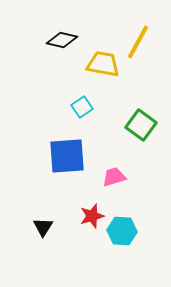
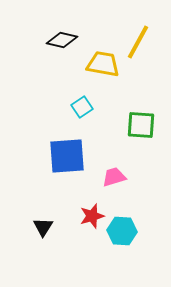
green square: rotated 32 degrees counterclockwise
